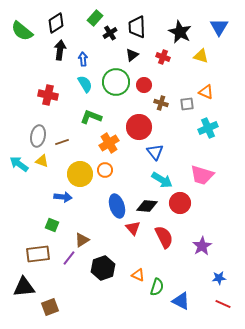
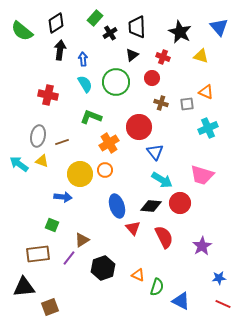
blue triangle at (219, 27): rotated 12 degrees counterclockwise
red circle at (144, 85): moved 8 px right, 7 px up
black diamond at (147, 206): moved 4 px right
